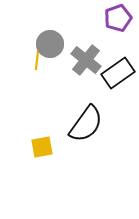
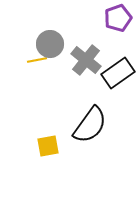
yellow line: rotated 72 degrees clockwise
black semicircle: moved 4 px right, 1 px down
yellow square: moved 6 px right, 1 px up
